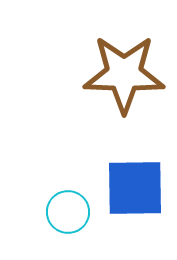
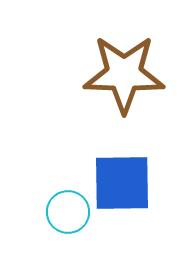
blue square: moved 13 px left, 5 px up
